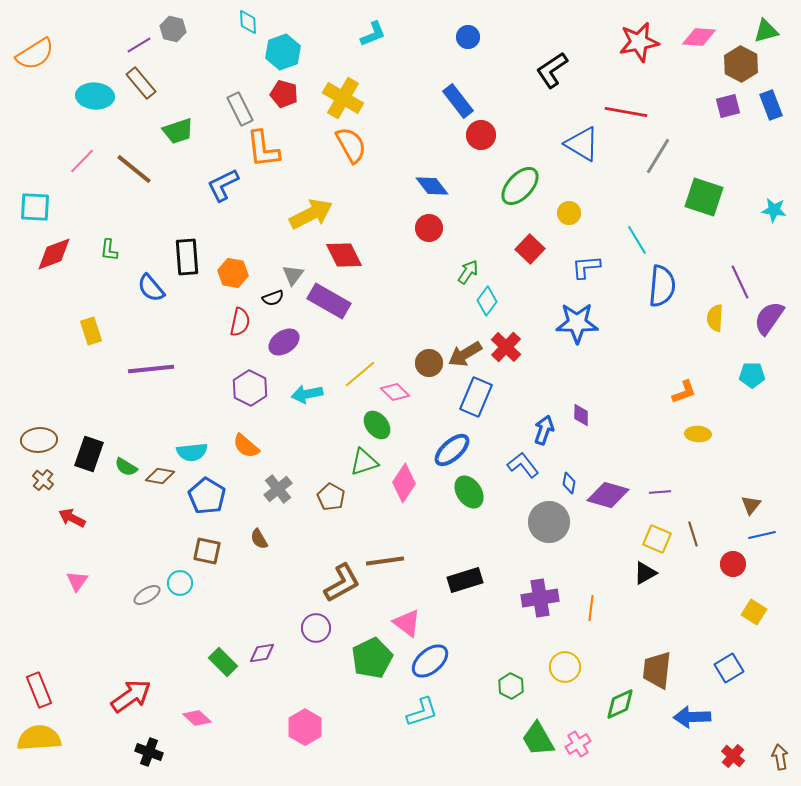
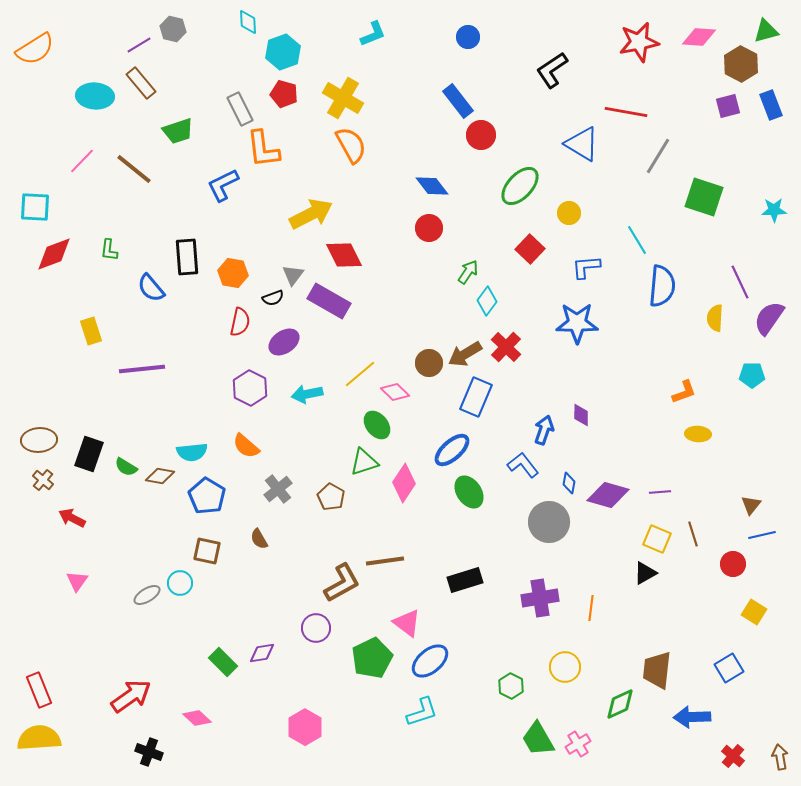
orange semicircle at (35, 54): moved 5 px up
cyan star at (774, 210): rotated 10 degrees counterclockwise
purple line at (151, 369): moved 9 px left
